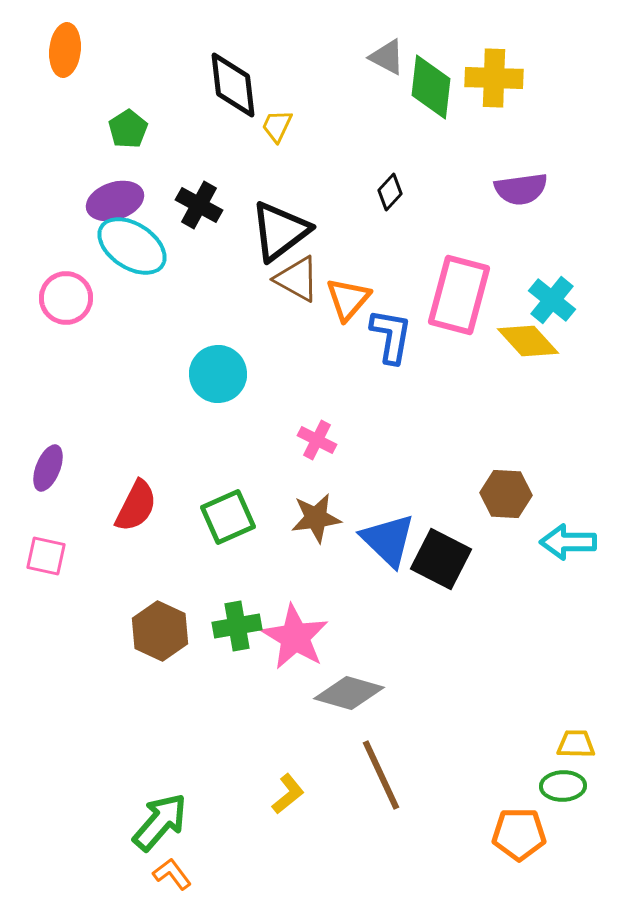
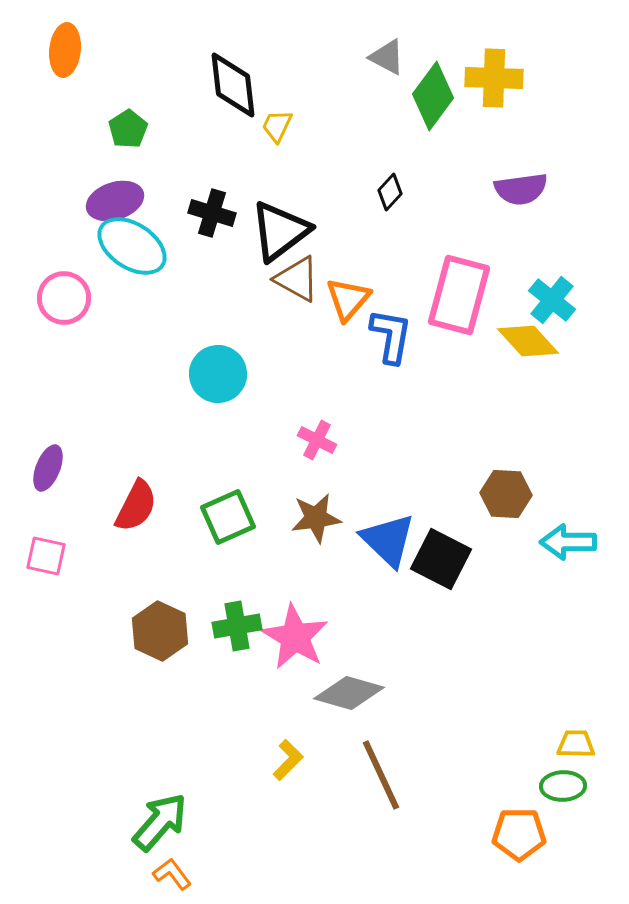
green diamond at (431, 87): moved 2 px right, 9 px down; rotated 30 degrees clockwise
black cross at (199, 205): moved 13 px right, 8 px down; rotated 12 degrees counterclockwise
pink circle at (66, 298): moved 2 px left
yellow L-shape at (288, 794): moved 34 px up; rotated 6 degrees counterclockwise
